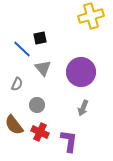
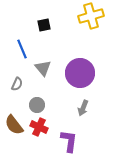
black square: moved 4 px right, 13 px up
blue line: rotated 24 degrees clockwise
purple circle: moved 1 px left, 1 px down
red cross: moved 1 px left, 5 px up
